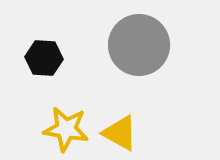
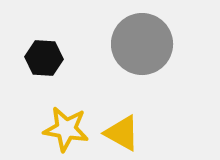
gray circle: moved 3 px right, 1 px up
yellow triangle: moved 2 px right
